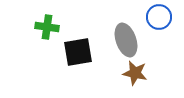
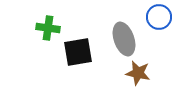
green cross: moved 1 px right, 1 px down
gray ellipse: moved 2 px left, 1 px up
brown star: moved 3 px right
